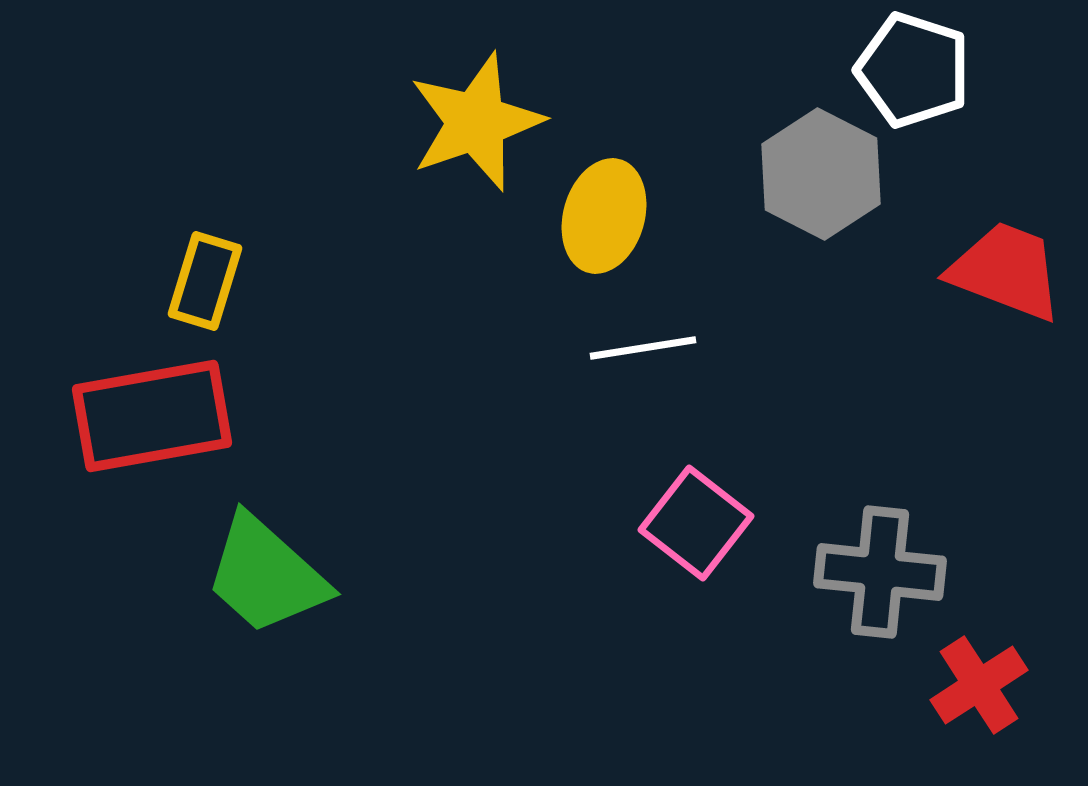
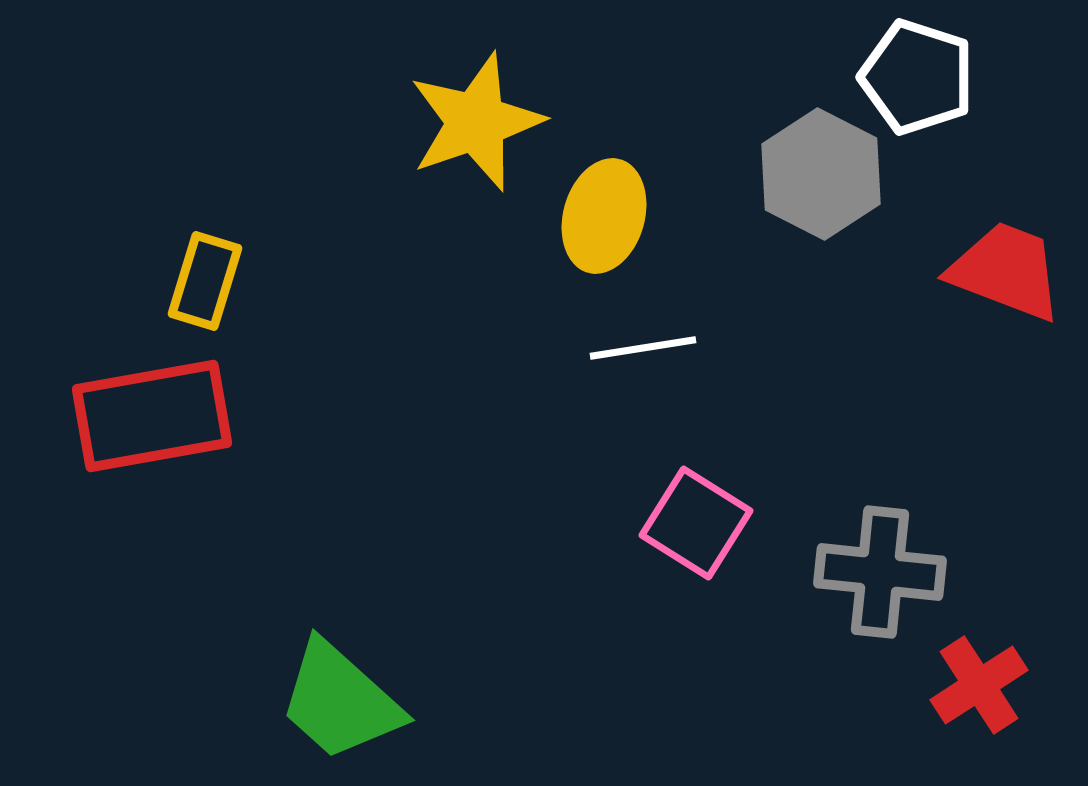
white pentagon: moved 4 px right, 7 px down
pink square: rotated 6 degrees counterclockwise
green trapezoid: moved 74 px right, 126 px down
